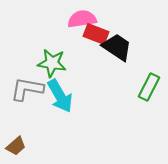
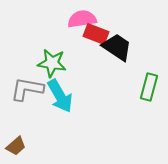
green rectangle: rotated 12 degrees counterclockwise
